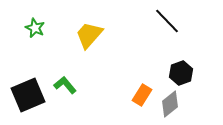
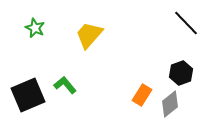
black line: moved 19 px right, 2 px down
